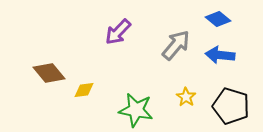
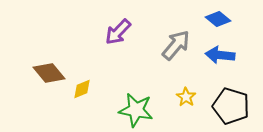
yellow diamond: moved 2 px left, 1 px up; rotated 15 degrees counterclockwise
